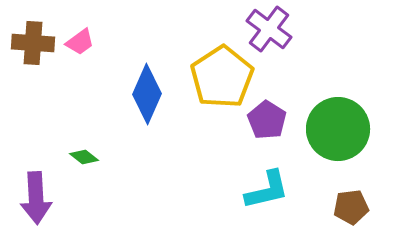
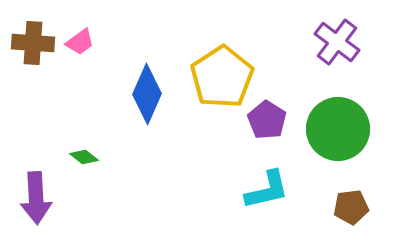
purple cross: moved 68 px right, 13 px down
